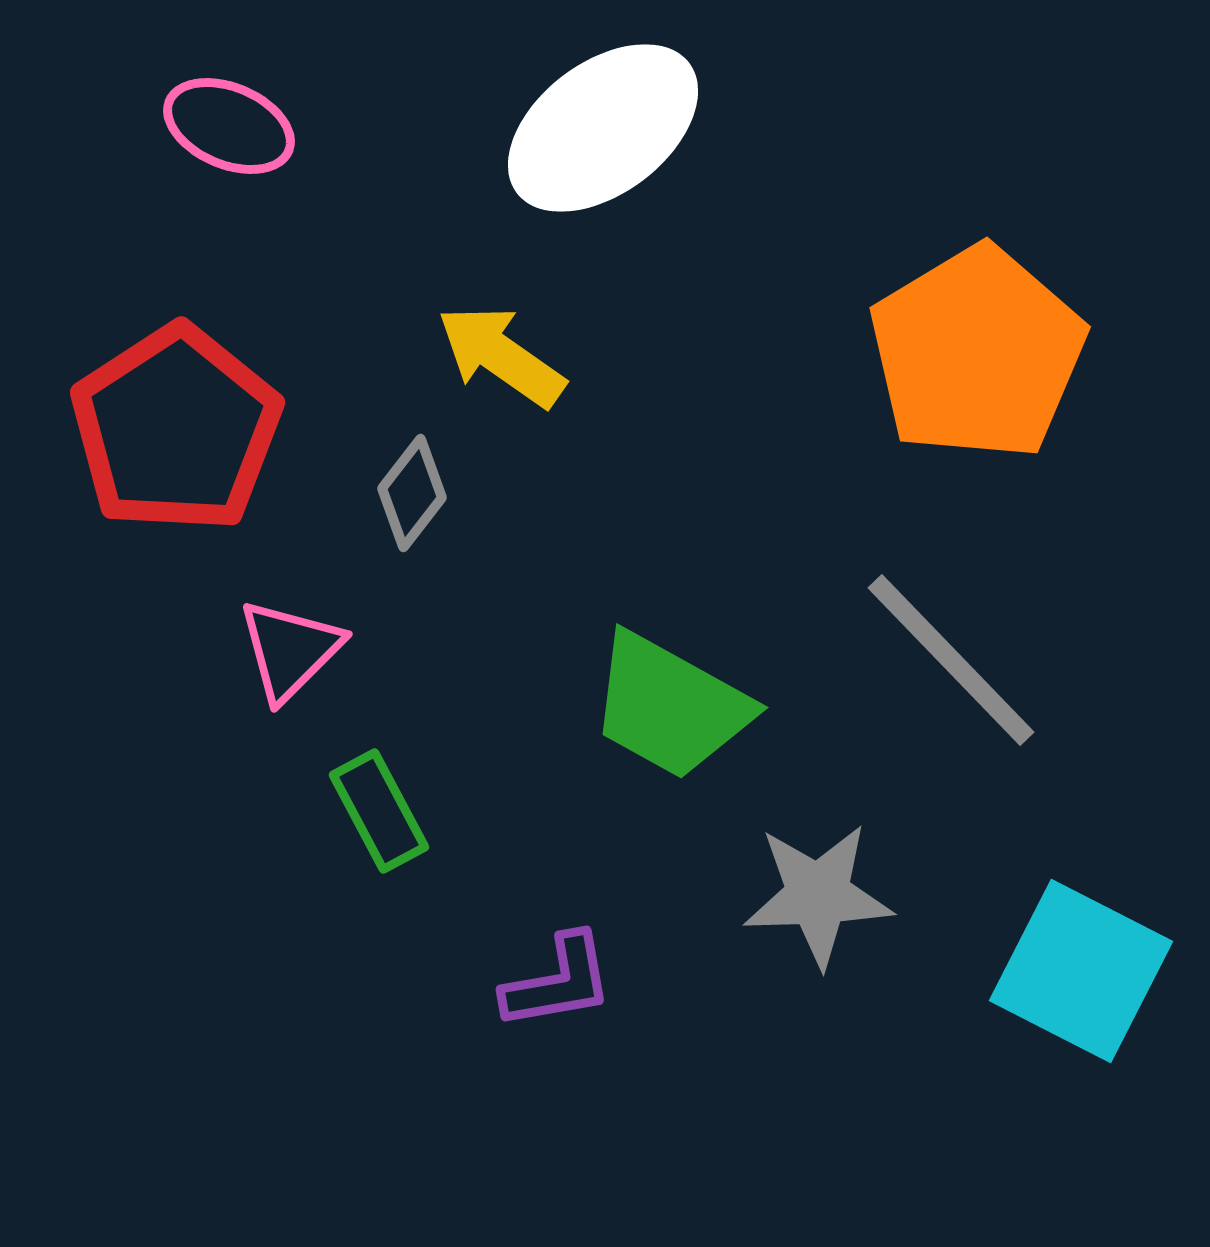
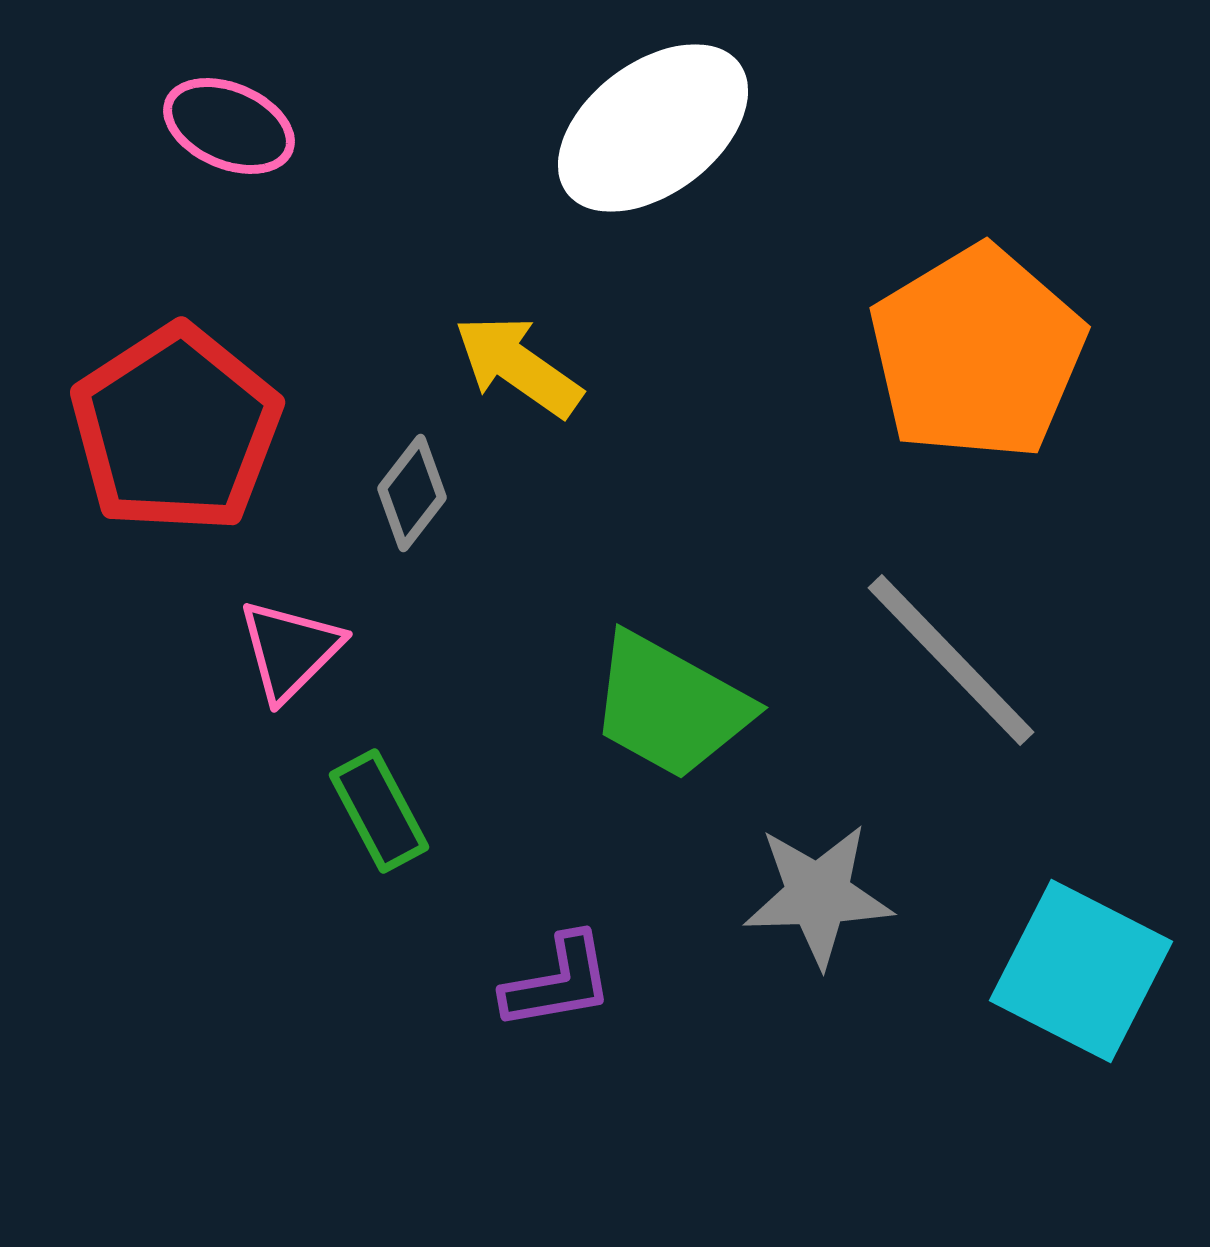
white ellipse: moved 50 px right
yellow arrow: moved 17 px right, 10 px down
